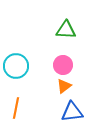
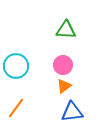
orange line: rotated 25 degrees clockwise
